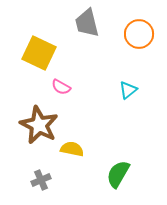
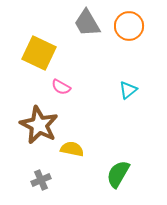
gray trapezoid: rotated 16 degrees counterclockwise
orange circle: moved 10 px left, 8 px up
